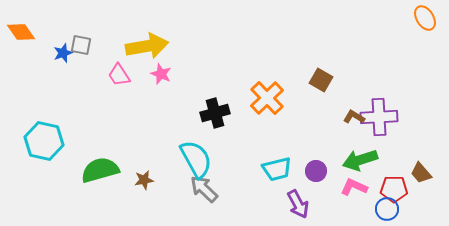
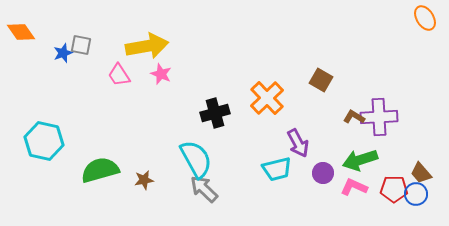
purple circle: moved 7 px right, 2 px down
purple arrow: moved 61 px up
blue circle: moved 29 px right, 15 px up
